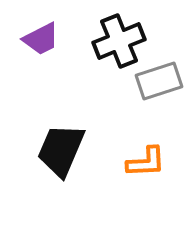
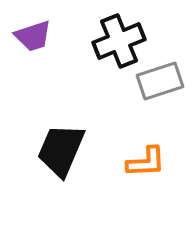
purple trapezoid: moved 8 px left, 3 px up; rotated 9 degrees clockwise
gray rectangle: moved 1 px right
